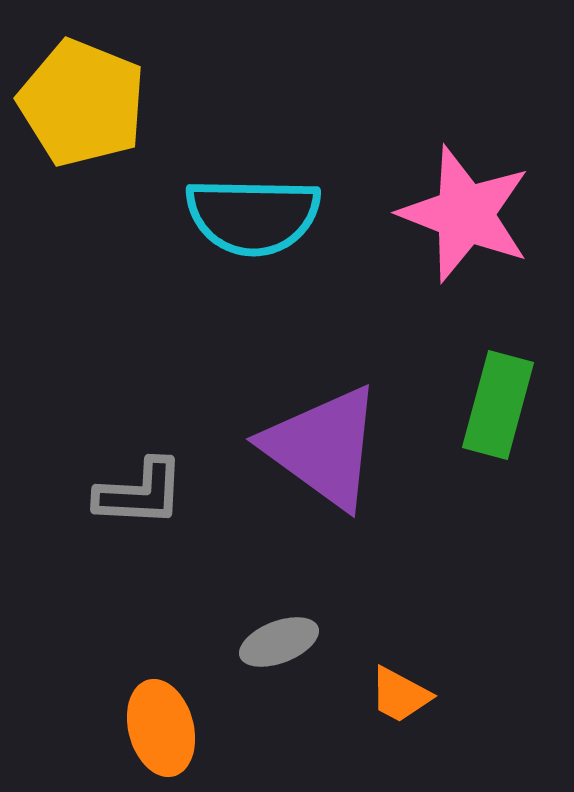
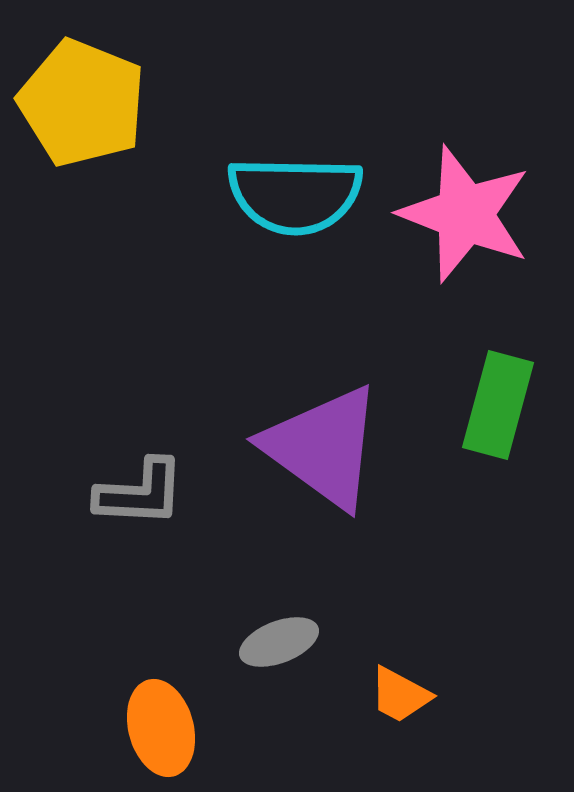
cyan semicircle: moved 42 px right, 21 px up
